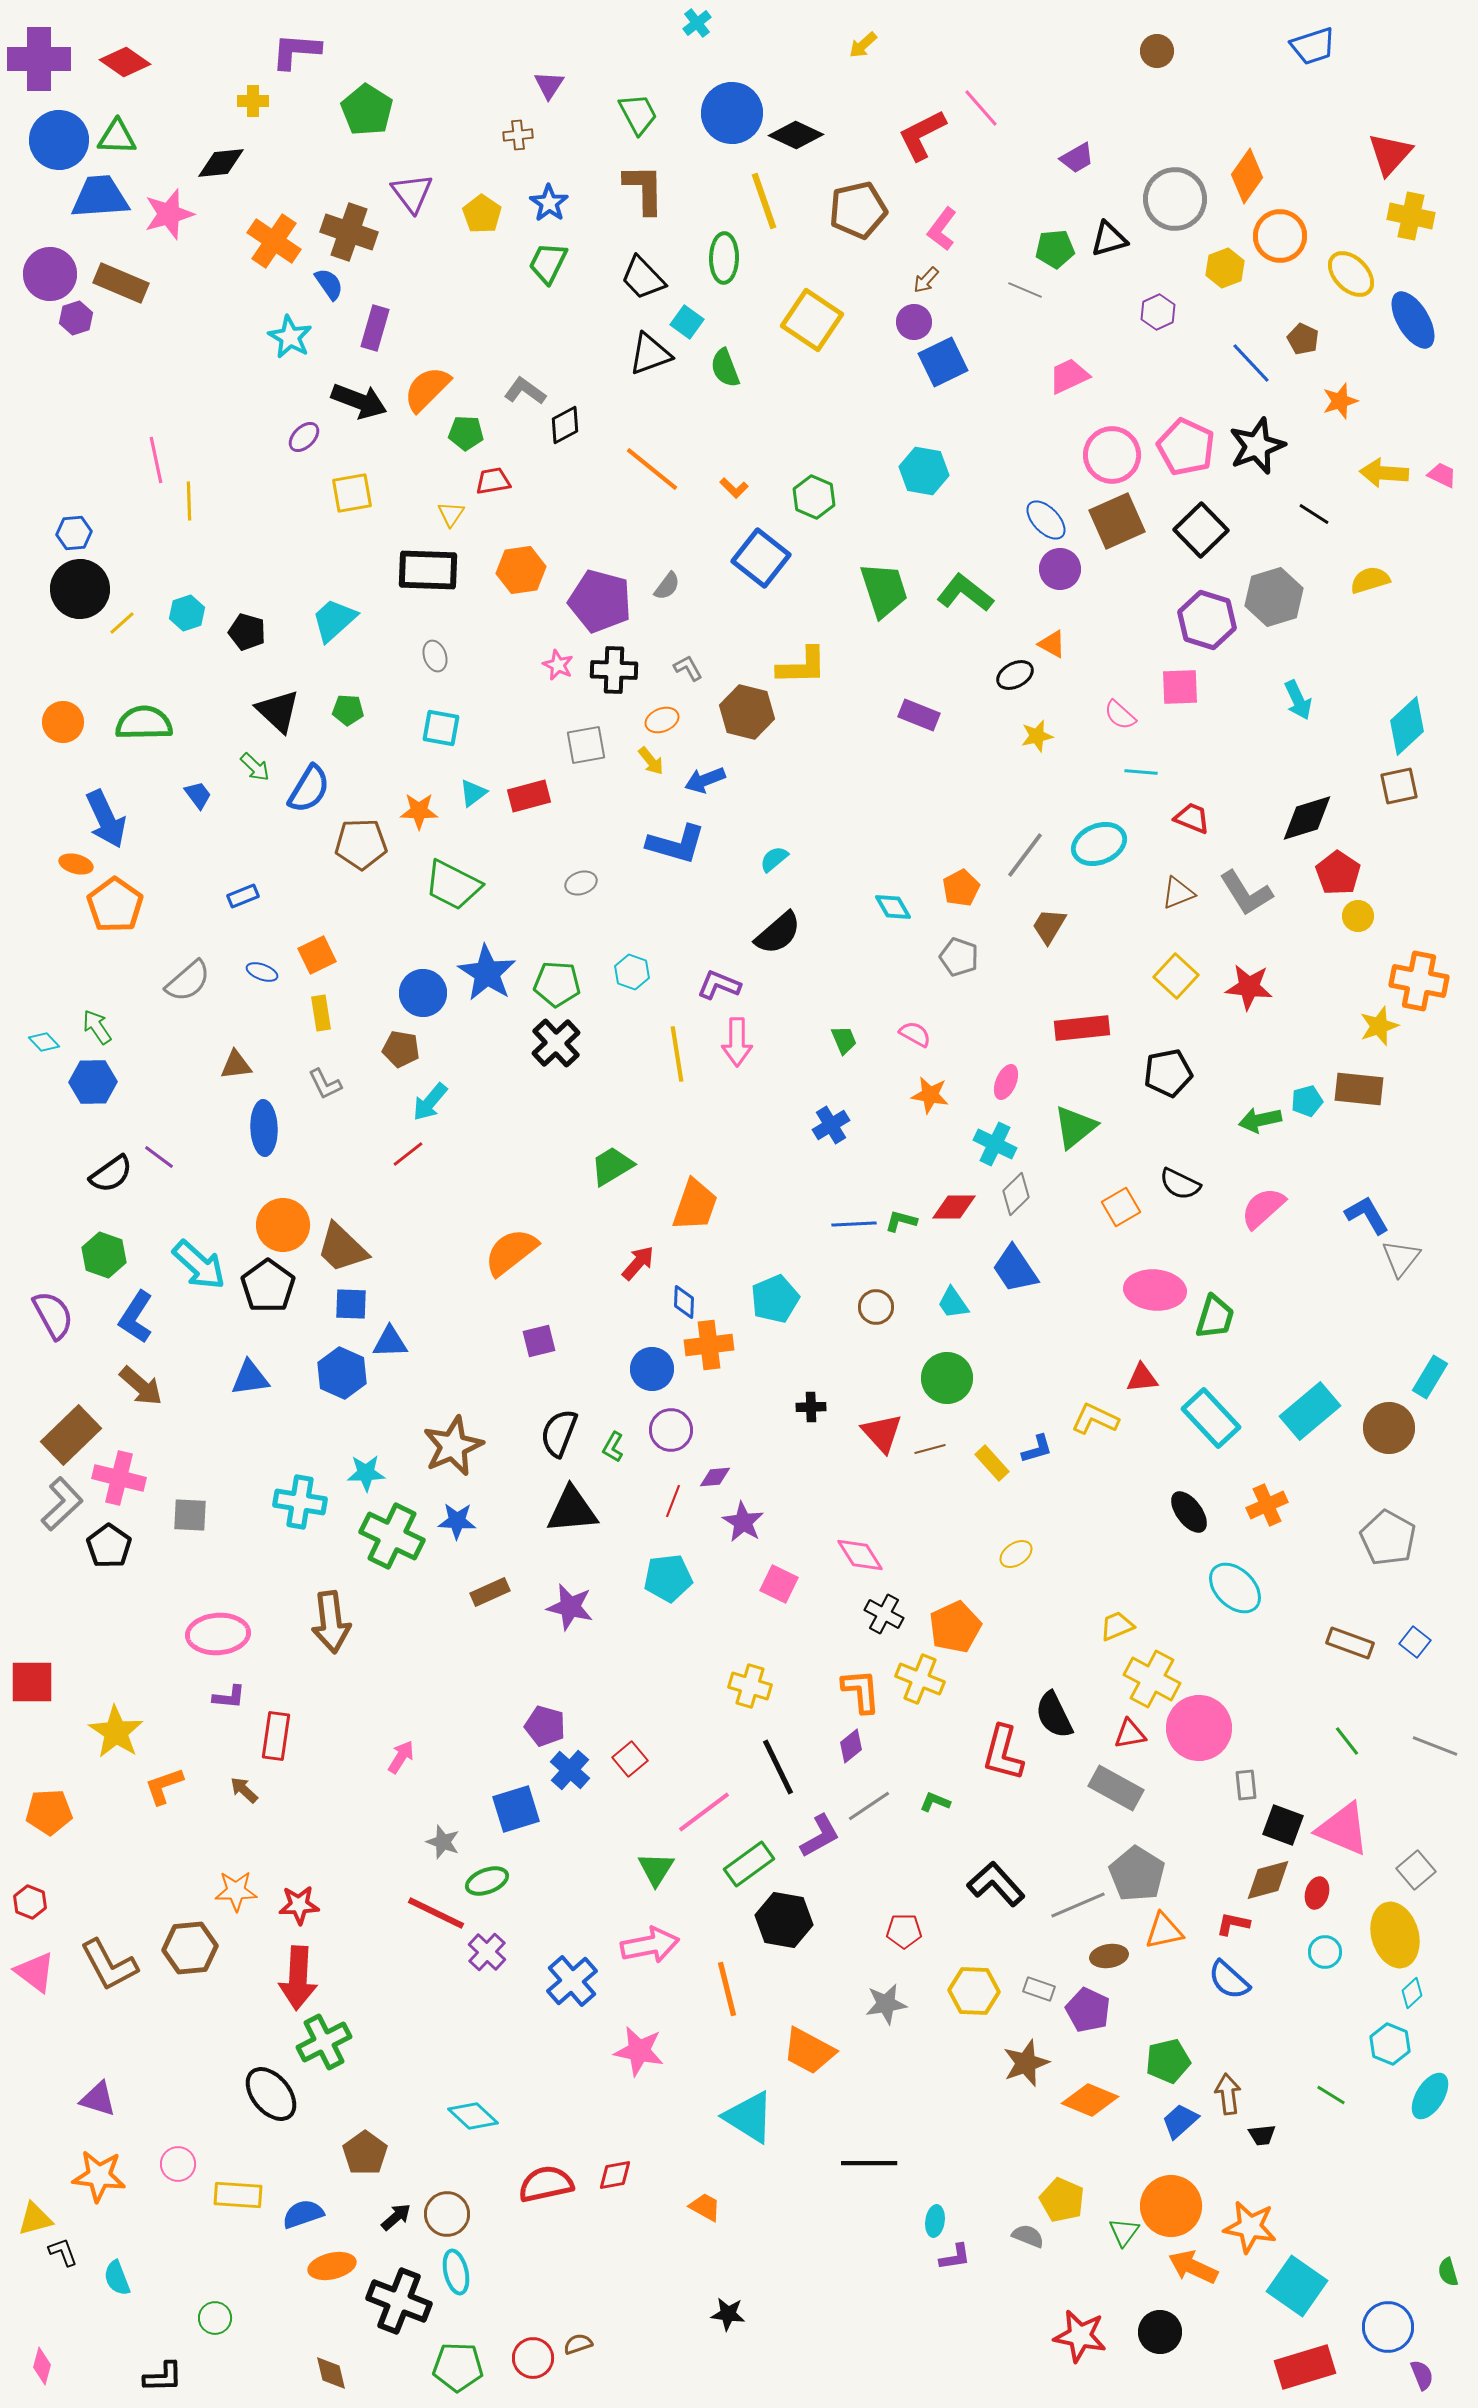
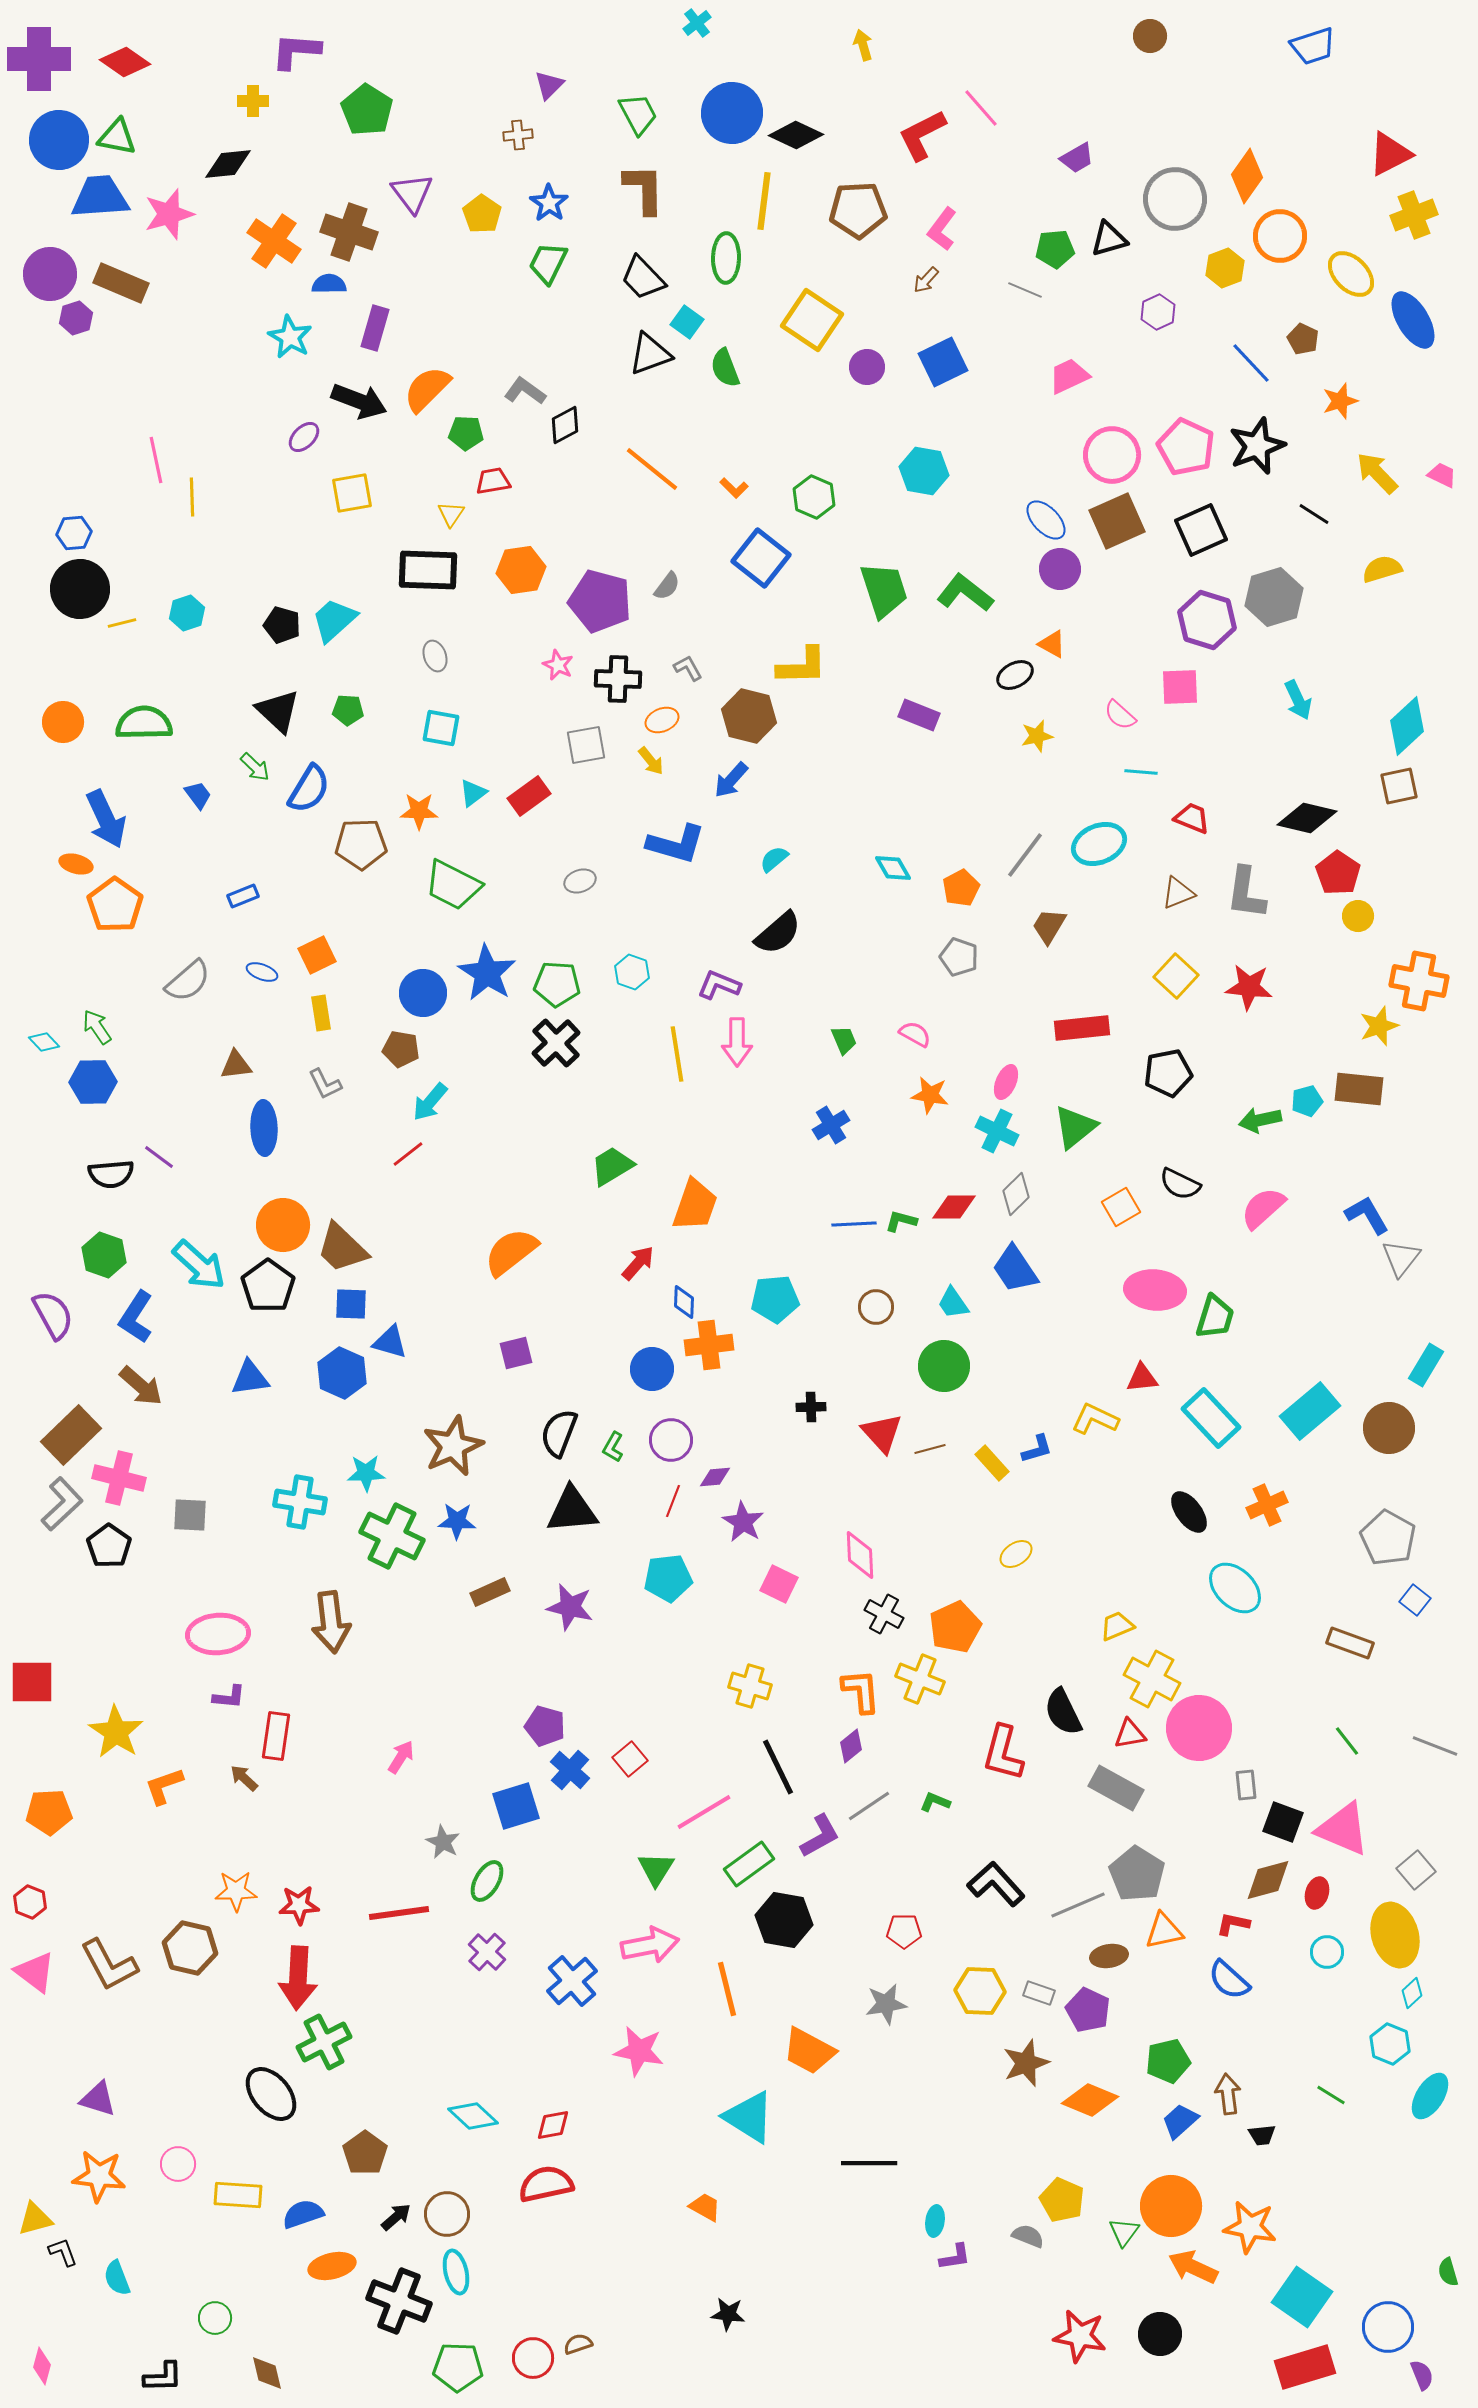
yellow arrow at (863, 45): rotated 116 degrees clockwise
brown circle at (1157, 51): moved 7 px left, 15 px up
purple triangle at (549, 85): rotated 12 degrees clockwise
green triangle at (117, 137): rotated 9 degrees clockwise
red triangle at (1390, 154): rotated 21 degrees clockwise
black diamond at (221, 163): moved 7 px right, 1 px down
yellow line at (764, 201): rotated 26 degrees clockwise
brown pentagon at (858, 210): rotated 10 degrees clockwise
yellow cross at (1411, 216): moved 3 px right, 1 px up; rotated 33 degrees counterclockwise
green ellipse at (724, 258): moved 2 px right
blue semicircle at (329, 284): rotated 56 degrees counterclockwise
purple circle at (914, 322): moved 47 px left, 45 px down
yellow arrow at (1384, 473): moved 7 px left; rotated 42 degrees clockwise
yellow line at (189, 501): moved 3 px right, 4 px up
black square at (1201, 530): rotated 20 degrees clockwise
yellow semicircle at (1370, 580): moved 12 px right, 11 px up
yellow line at (122, 623): rotated 28 degrees clockwise
black pentagon at (247, 632): moved 35 px right, 7 px up
black cross at (614, 670): moved 4 px right, 9 px down
brown hexagon at (747, 712): moved 2 px right, 4 px down
blue arrow at (705, 780): moved 26 px right; rotated 27 degrees counterclockwise
red rectangle at (529, 796): rotated 21 degrees counterclockwise
black diamond at (1307, 818): rotated 30 degrees clockwise
gray ellipse at (581, 883): moved 1 px left, 2 px up
gray L-shape at (1246, 893): rotated 40 degrees clockwise
cyan diamond at (893, 907): moved 39 px up
cyan cross at (995, 1144): moved 2 px right, 13 px up
black semicircle at (111, 1174): rotated 30 degrees clockwise
cyan pentagon at (775, 1299): rotated 18 degrees clockwise
purple square at (539, 1341): moved 23 px left, 12 px down
blue triangle at (390, 1342): rotated 18 degrees clockwise
cyan rectangle at (1430, 1377): moved 4 px left, 12 px up
green circle at (947, 1378): moved 3 px left, 12 px up
purple circle at (671, 1430): moved 10 px down
pink diamond at (860, 1555): rotated 30 degrees clockwise
blue square at (1415, 1642): moved 42 px up
black semicircle at (1054, 1715): moved 9 px right, 3 px up
brown arrow at (244, 1790): moved 12 px up
blue square at (516, 1809): moved 3 px up
pink line at (704, 1812): rotated 6 degrees clockwise
black square at (1283, 1825): moved 3 px up
gray star at (443, 1842): rotated 8 degrees clockwise
green ellipse at (487, 1881): rotated 39 degrees counterclockwise
red line at (436, 1913): moved 37 px left; rotated 34 degrees counterclockwise
brown hexagon at (190, 1948): rotated 18 degrees clockwise
cyan circle at (1325, 1952): moved 2 px right
gray rectangle at (1039, 1989): moved 4 px down
yellow hexagon at (974, 1991): moved 6 px right
red diamond at (615, 2175): moved 62 px left, 50 px up
cyan square at (1297, 2286): moved 5 px right, 11 px down
black circle at (1160, 2332): moved 2 px down
brown diamond at (331, 2373): moved 64 px left
